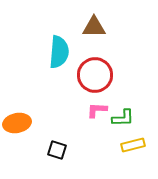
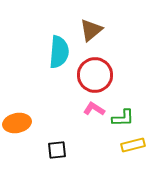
brown triangle: moved 3 px left, 3 px down; rotated 40 degrees counterclockwise
pink L-shape: moved 3 px left, 1 px up; rotated 30 degrees clockwise
black square: rotated 24 degrees counterclockwise
